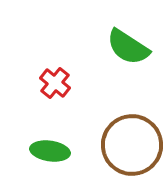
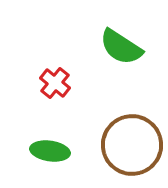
green semicircle: moved 7 px left
